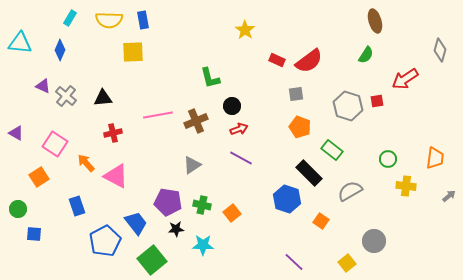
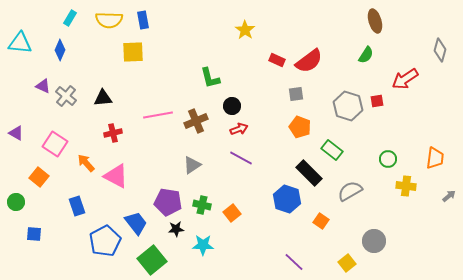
orange square at (39, 177): rotated 18 degrees counterclockwise
green circle at (18, 209): moved 2 px left, 7 px up
